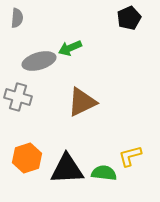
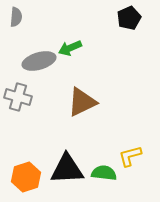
gray semicircle: moved 1 px left, 1 px up
orange hexagon: moved 1 px left, 19 px down
